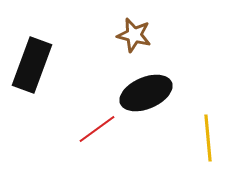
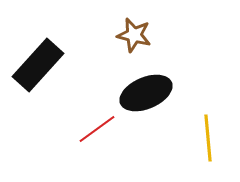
black rectangle: moved 6 px right; rotated 22 degrees clockwise
